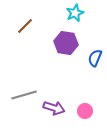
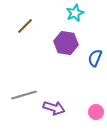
pink circle: moved 11 px right, 1 px down
